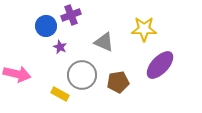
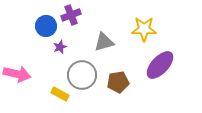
gray triangle: rotated 40 degrees counterclockwise
purple star: rotated 24 degrees clockwise
